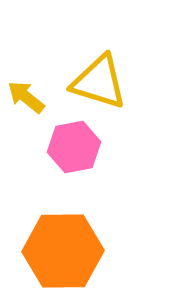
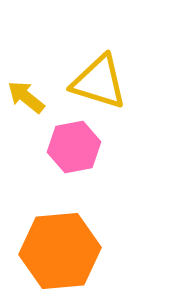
orange hexagon: moved 3 px left; rotated 4 degrees counterclockwise
